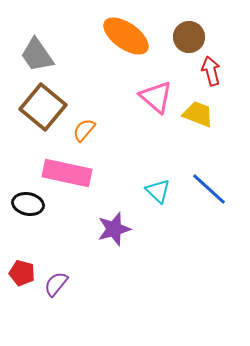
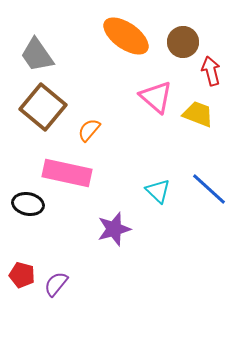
brown circle: moved 6 px left, 5 px down
orange semicircle: moved 5 px right
red pentagon: moved 2 px down
